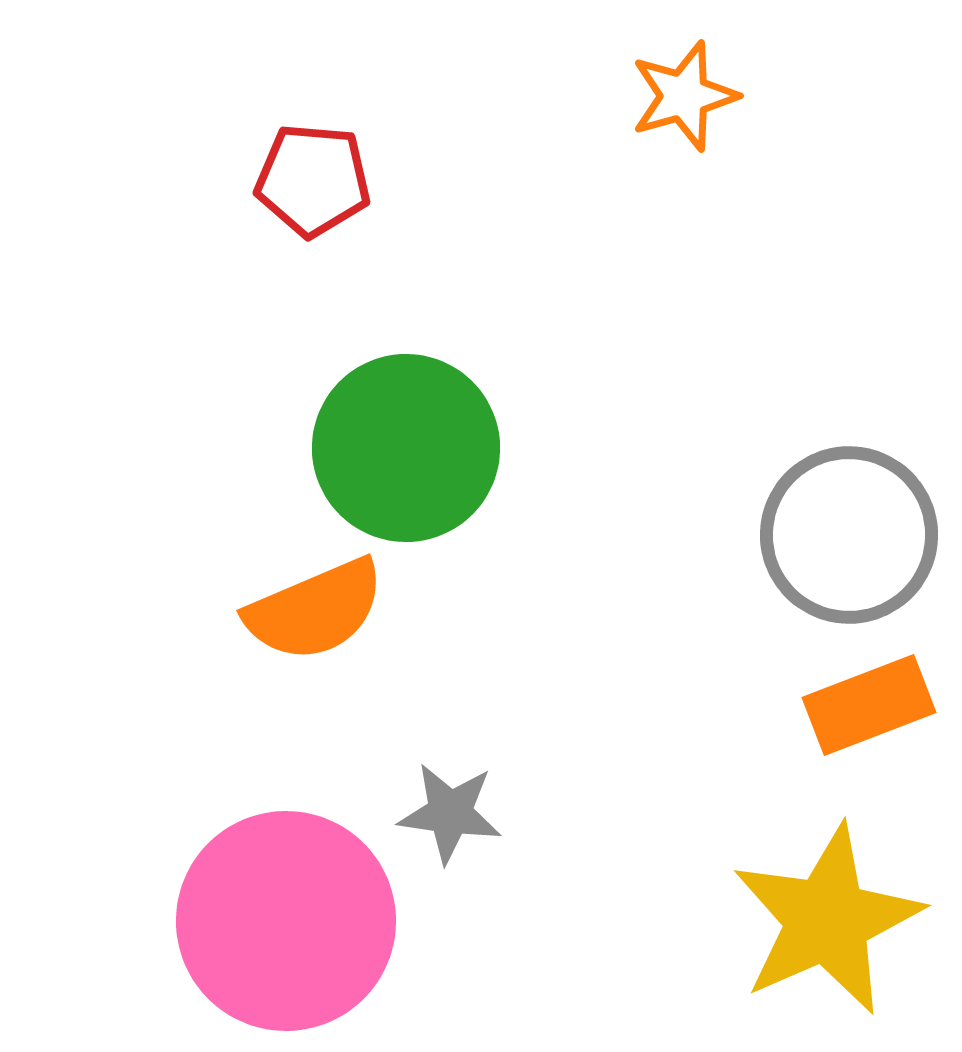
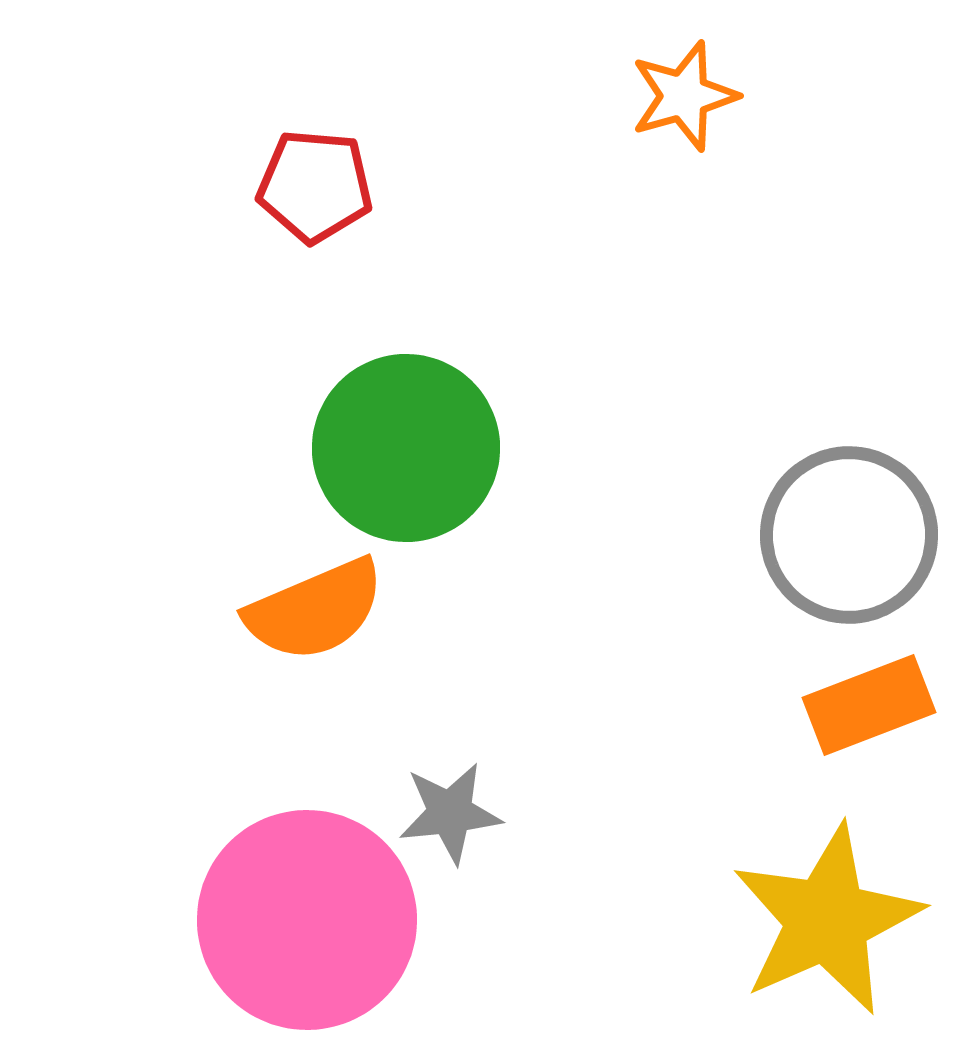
red pentagon: moved 2 px right, 6 px down
gray star: rotated 14 degrees counterclockwise
pink circle: moved 21 px right, 1 px up
